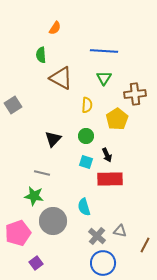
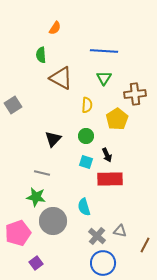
green star: moved 2 px right, 1 px down
